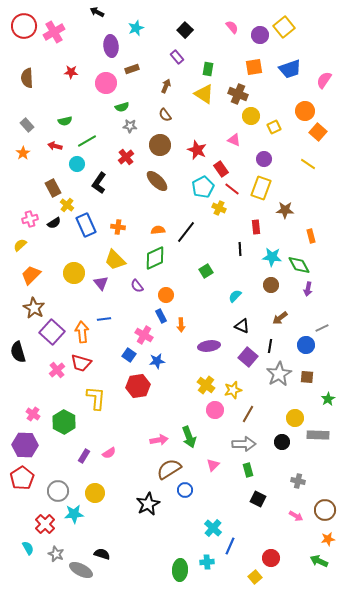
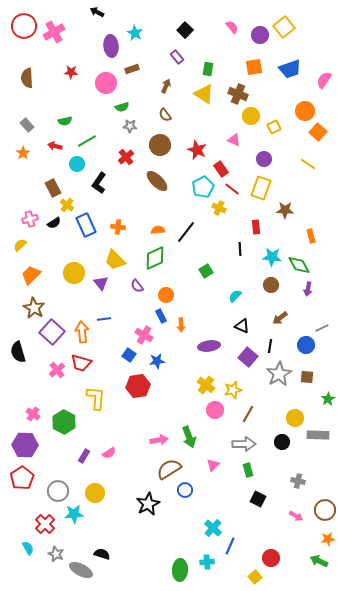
cyan star at (136, 28): moved 1 px left, 5 px down; rotated 21 degrees counterclockwise
